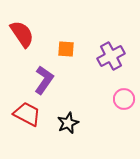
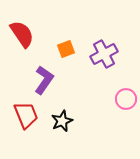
orange square: rotated 24 degrees counterclockwise
purple cross: moved 7 px left, 2 px up
pink circle: moved 2 px right
red trapezoid: moved 1 px left, 1 px down; rotated 40 degrees clockwise
black star: moved 6 px left, 2 px up
